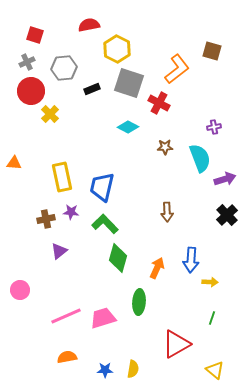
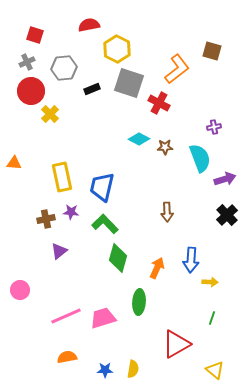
cyan diamond: moved 11 px right, 12 px down
